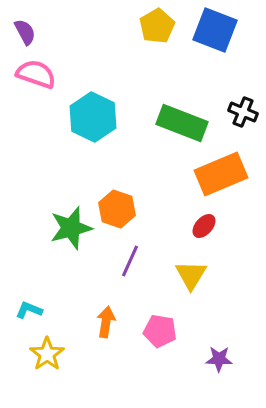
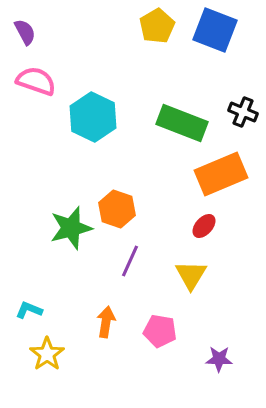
pink semicircle: moved 7 px down
